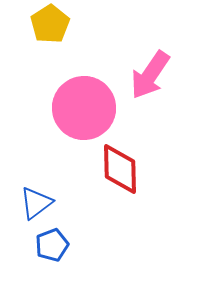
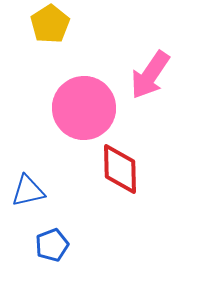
blue triangle: moved 8 px left, 12 px up; rotated 24 degrees clockwise
